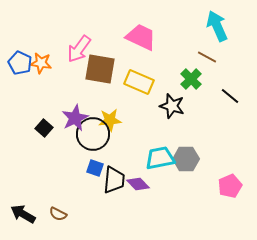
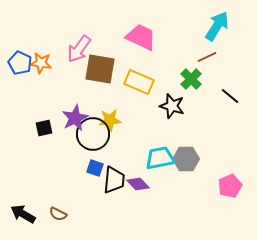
cyan arrow: rotated 56 degrees clockwise
brown line: rotated 54 degrees counterclockwise
black square: rotated 36 degrees clockwise
